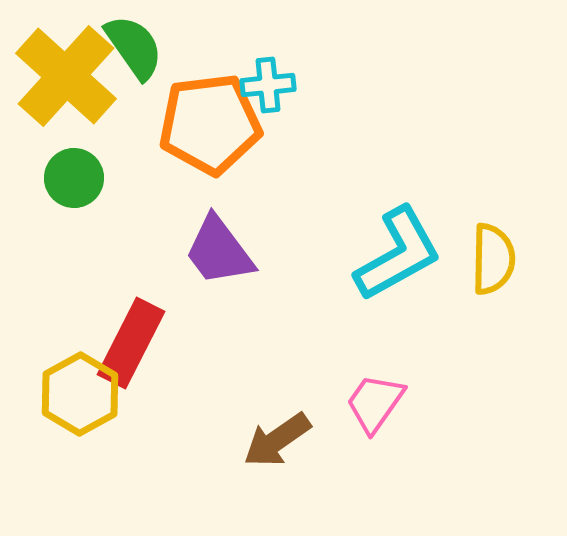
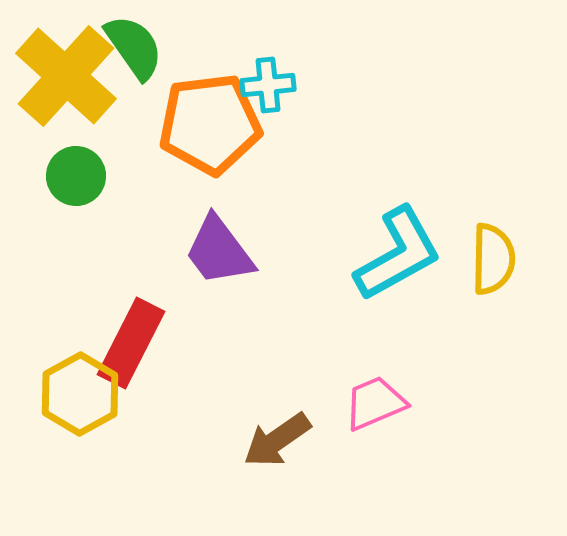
green circle: moved 2 px right, 2 px up
pink trapezoid: rotated 32 degrees clockwise
